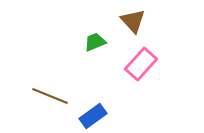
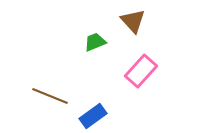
pink rectangle: moved 7 px down
